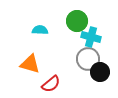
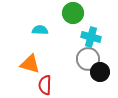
green circle: moved 4 px left, 8 px up
red semicircle: moved 6 px left, 1 px down; rotated 132 degrees clockwise
